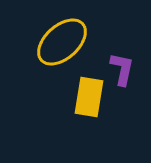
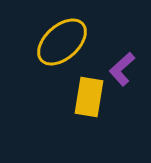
purple L-shape: rotated 144 degrees counterclockwise
